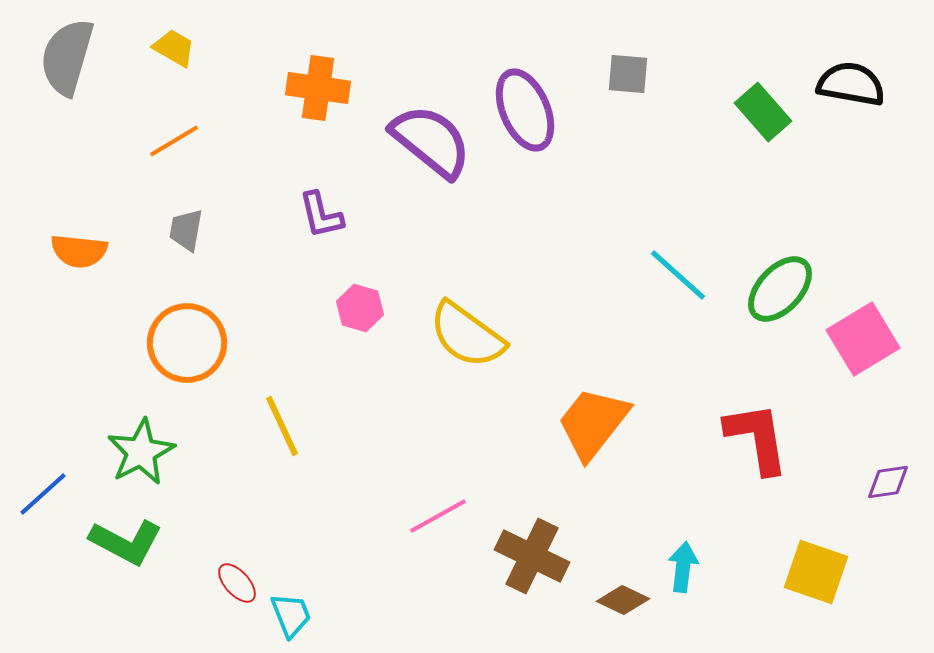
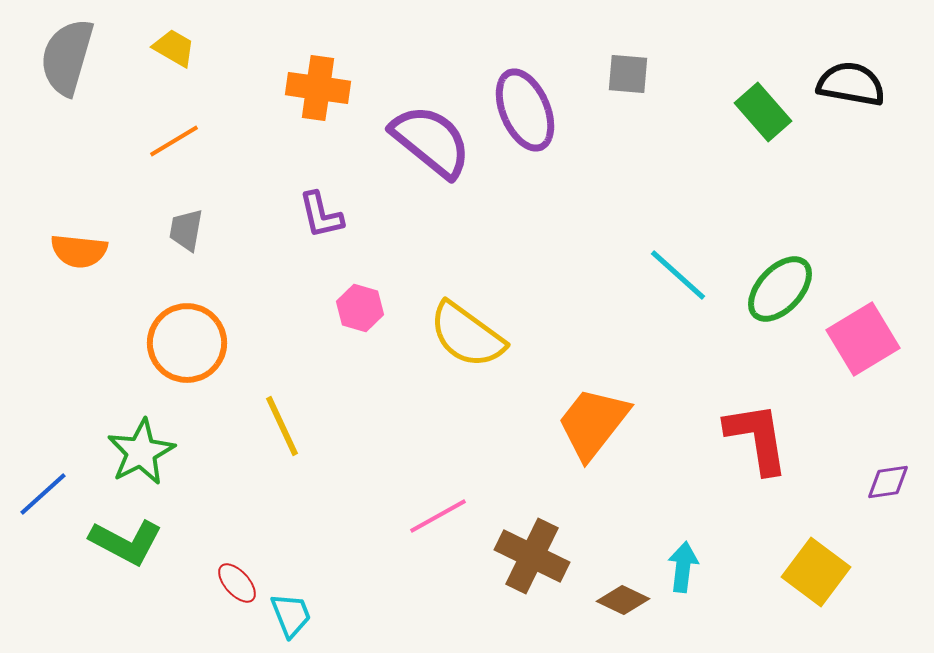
yellow square: rotated 18 degrees clockwise
